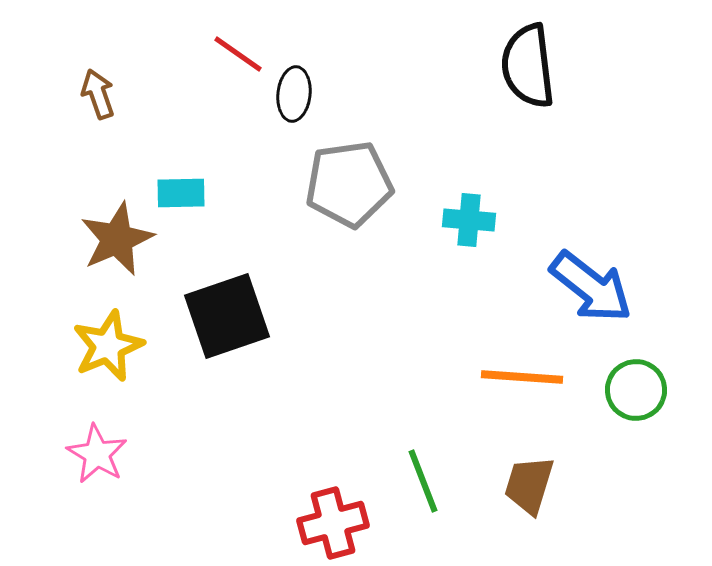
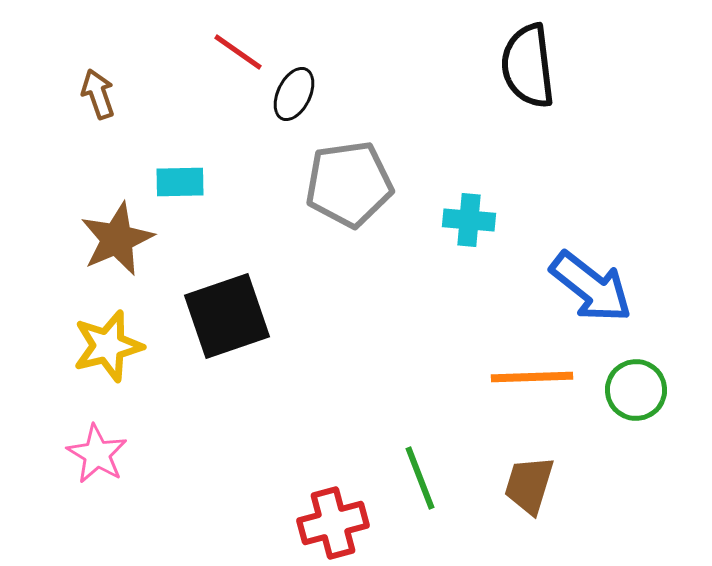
red line: moved 2 px up
black ellipse: rotated 20 degrees clockwise
cyan rectangle: moved 1 px left, 11 px up
yellow star: rotated 8 degrees clockwise
orange line: moved 10 px right; rotated 6 degrees counterclockwise
green line: moved 3 px left, 3 px up
